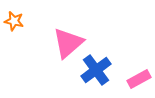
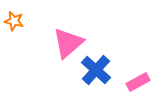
blue cross: rotated 12 degrees counterclockwise
pink rectangle: moved 1 px left, 3 px down
